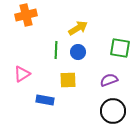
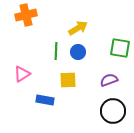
green line: moved 1 px down
